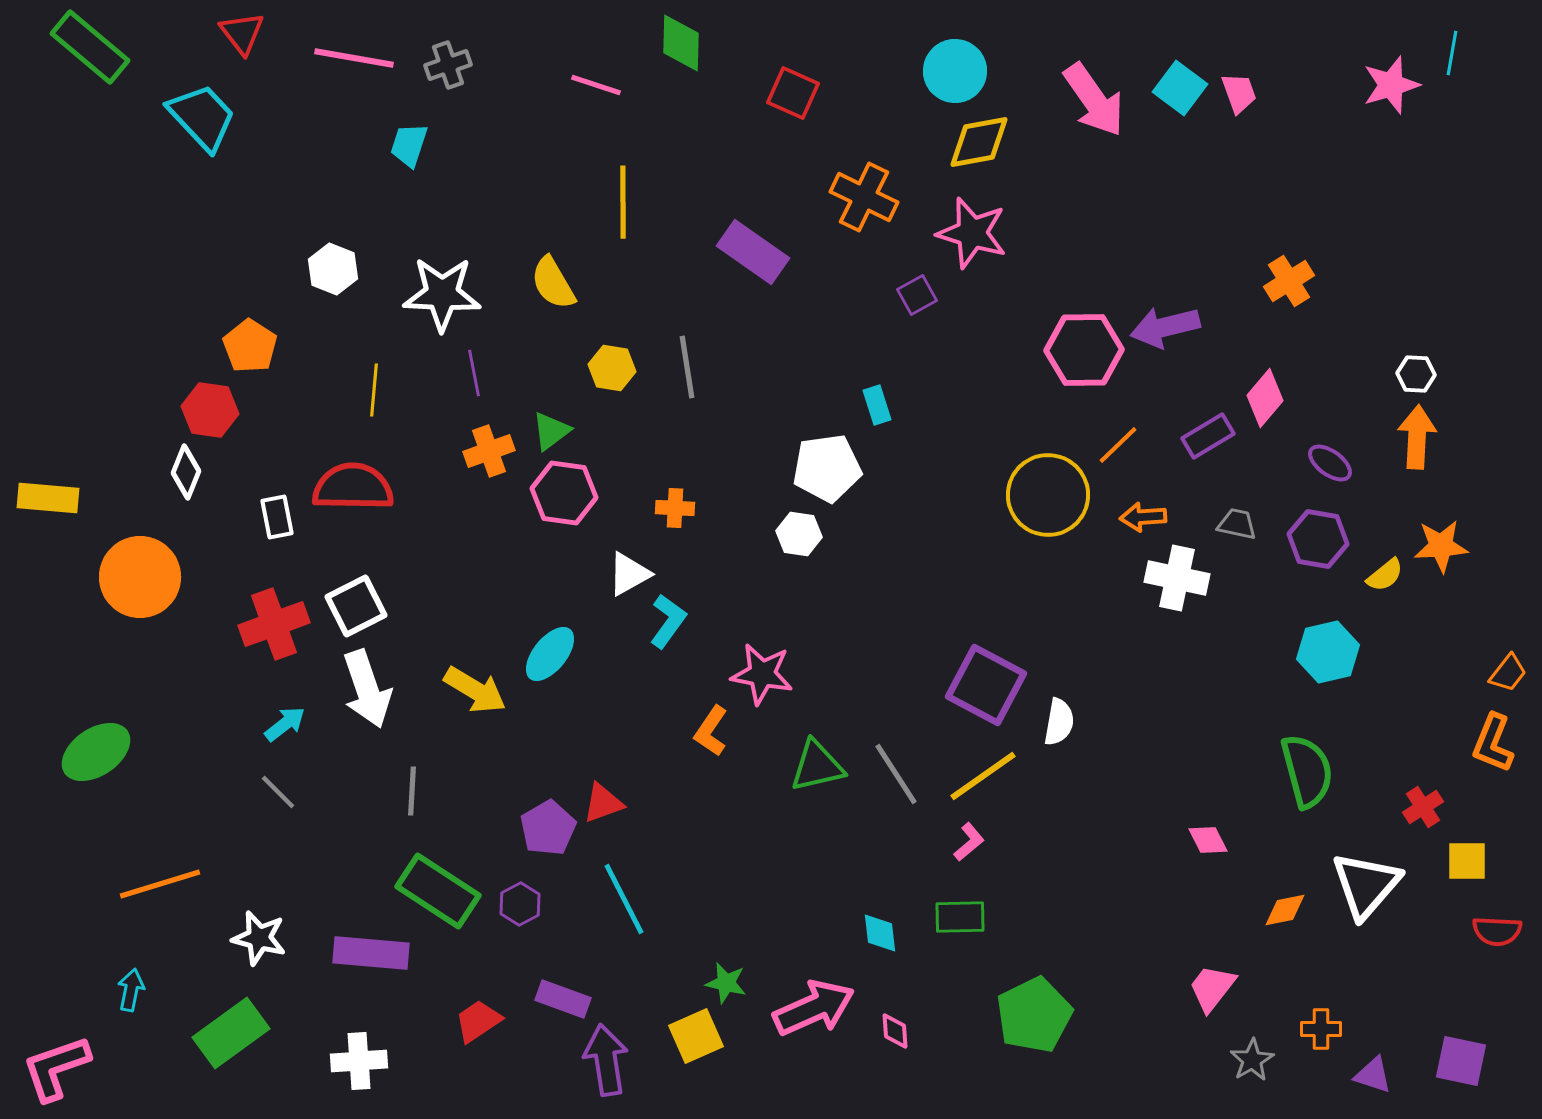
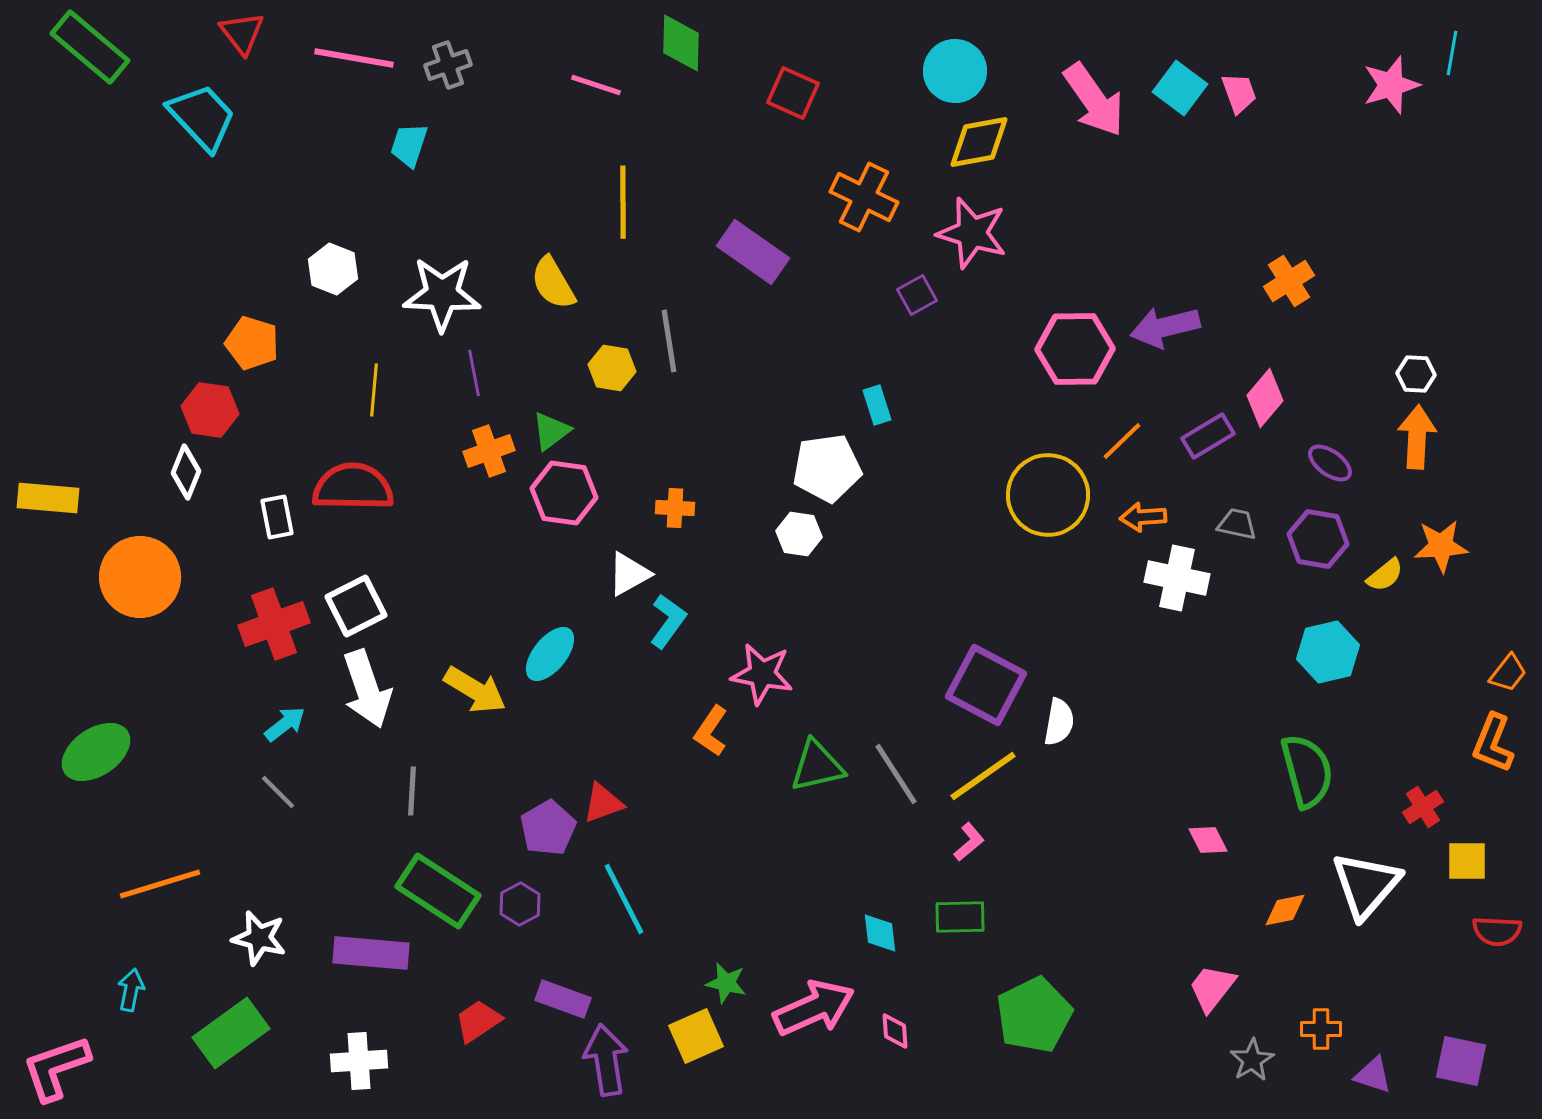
orange pentagon at (250, 346): moved 2 px right, 3 px up; rotated 16 degrees counterclockwise
pink hexagon at (1084, 350): moved 9 px left, 1 px up
gray line at (687, 367): moved 18 px left, 26 px up
orange line at (1118, 445): moved 4 px right, 4 px up
